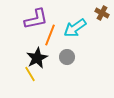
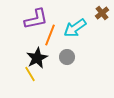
brown cross: rotated 24 degrees clockwise
